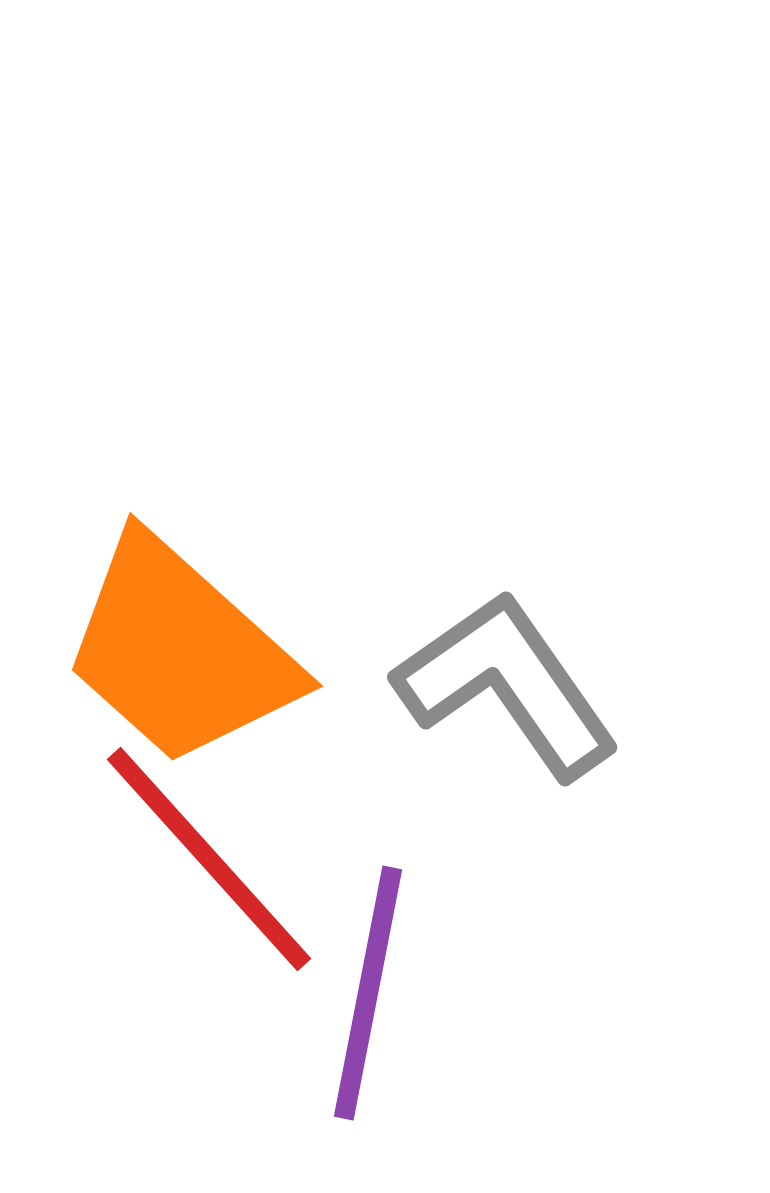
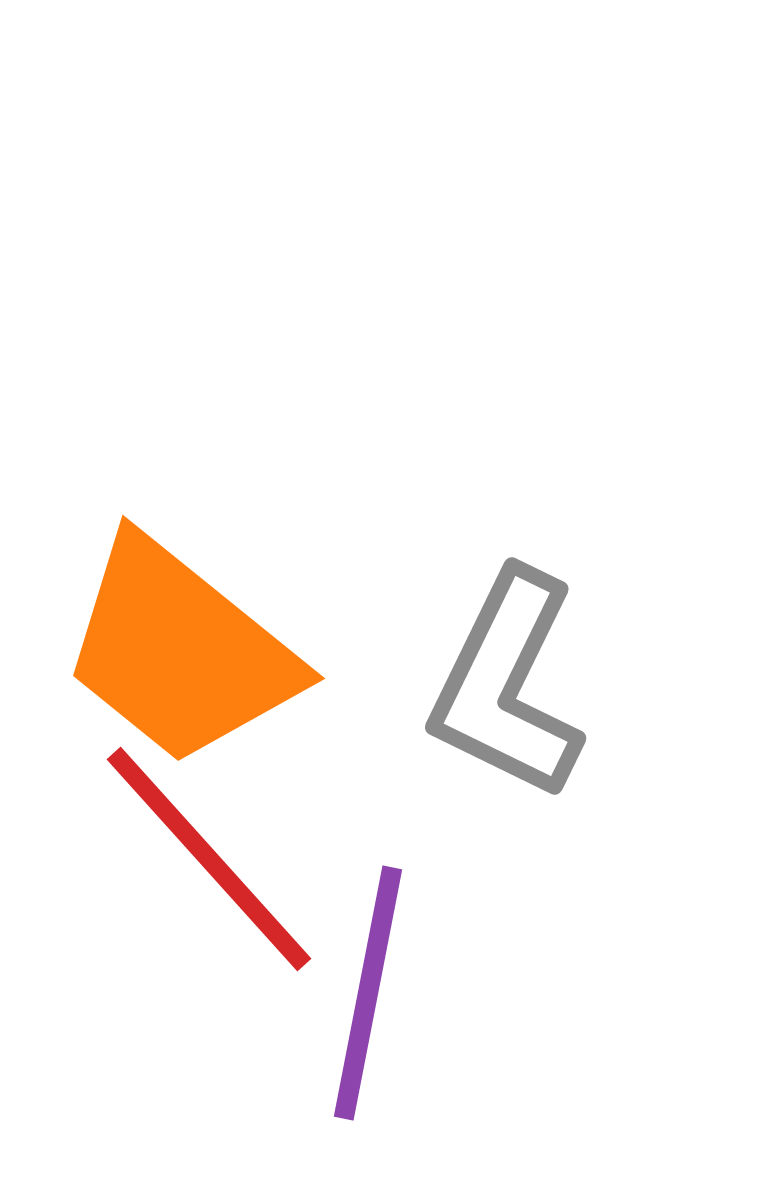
orange trapezoid: rotated 3 degrees counterclockwise
gray L-shape: rotated 119 degrees counterclockwise
